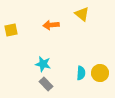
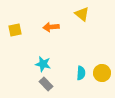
orange arrow: moved 2 px down
yellow square: moved 4 px right
yellow circle: moved 2 px right
